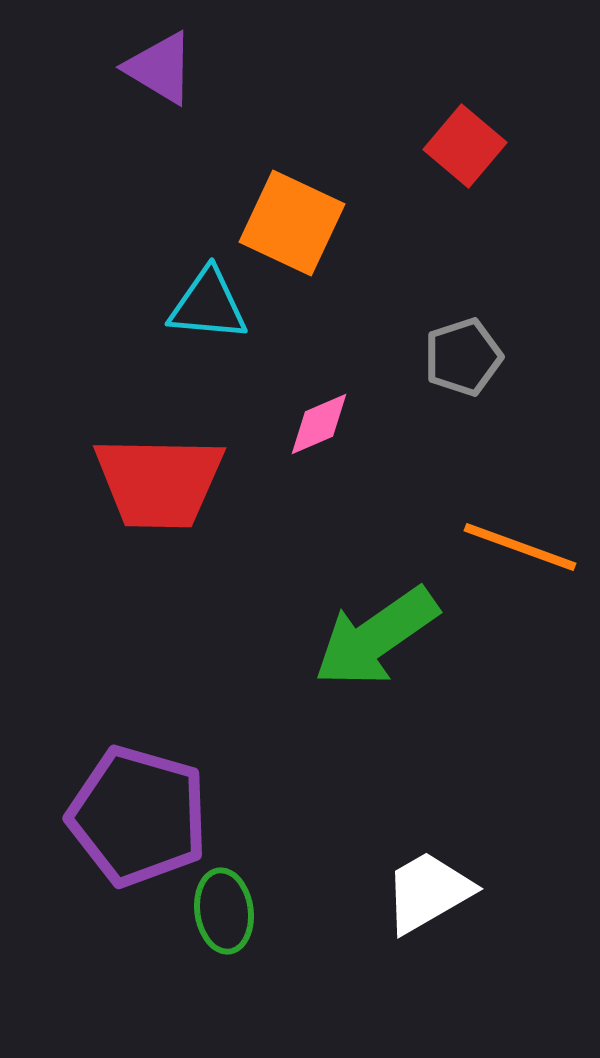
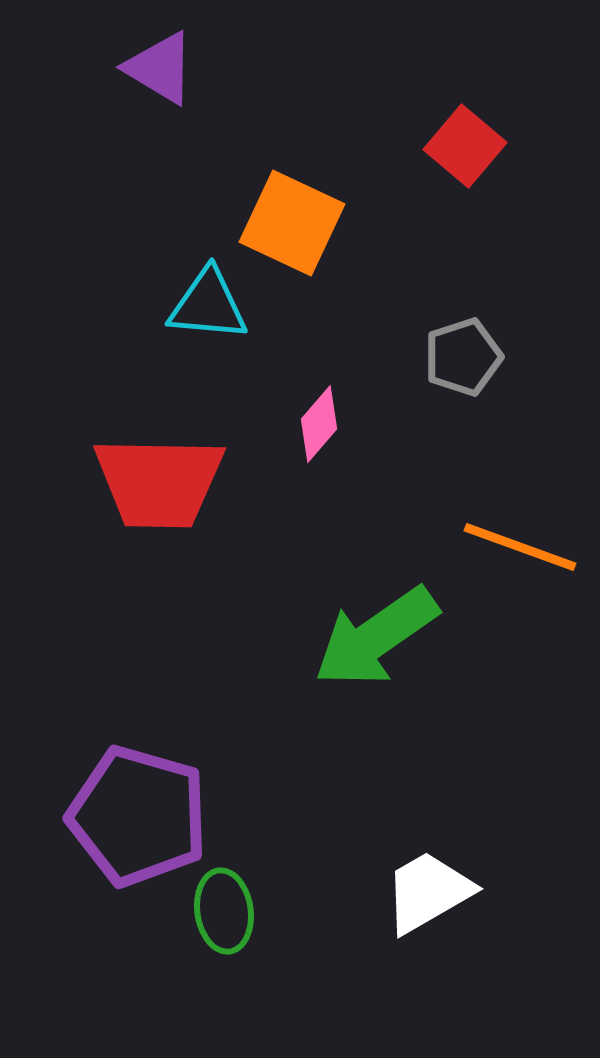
pink diamond: rotated 26 degrees counterclockwise
